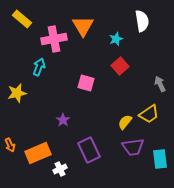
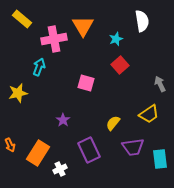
red square: moved 1 px up
yellow star: moved 1 px right
yellow semicircle: moved 12 px left, 1 px down
orange rectangle: rotated 35 degrees counterclockwise
